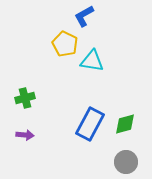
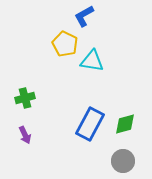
purple arrow: rotated 60 degrees clockwise
gray circle: moved 3 px left, 1 px up
